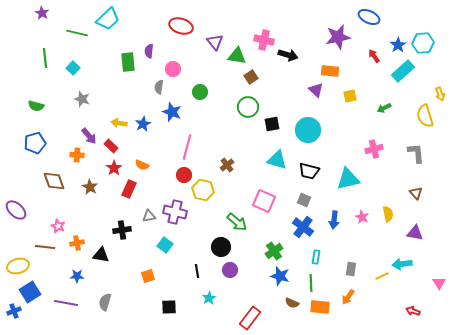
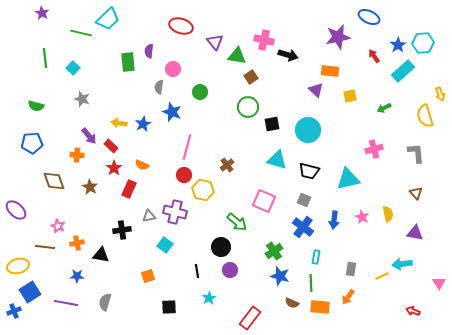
green line at (77, 33): moved 4 px right
blue pentagon at (35, 143): moved 3 px left; rotated 10 degrees clockwise
